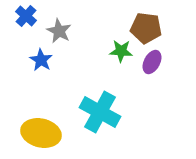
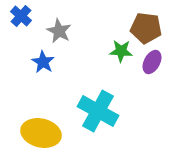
blue cross: moved 5 px left
blue star: moved 2 px right, 2 px down
cyan cross: moved 2 px left, 1 px up
